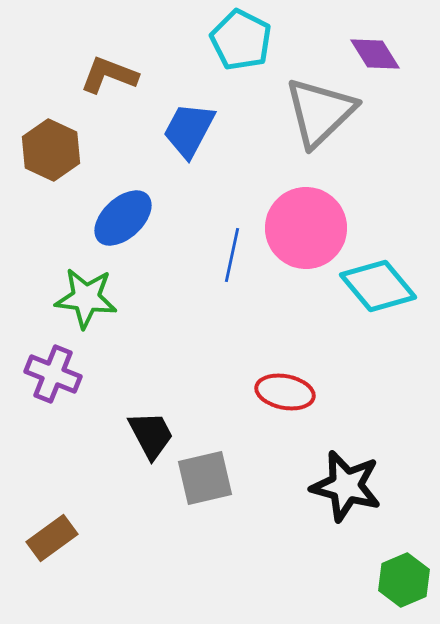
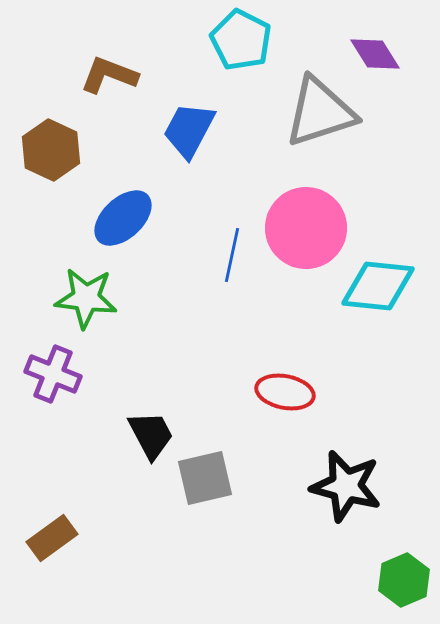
gray triangle: rotated 26 degrees clockwise
cyan diamond: rotated 44 degrees counterclockwise
